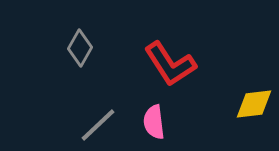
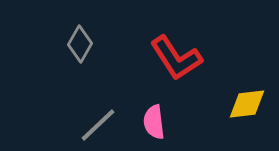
gray diamond: moved 4 px up
red L-shape: moved 6 px right, 6 px up
yellow diamond: moved 7 px left
